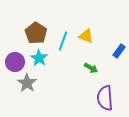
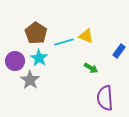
cyan line: moved 1 px right, 1 px down; rotated 54 degrees clockwise
purple circle: moved 1 px up
gray star: moved 3 px right, 3 px up
